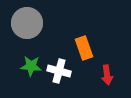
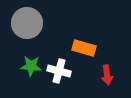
orange rectangle: rotated 55 degrees counterclockwise
